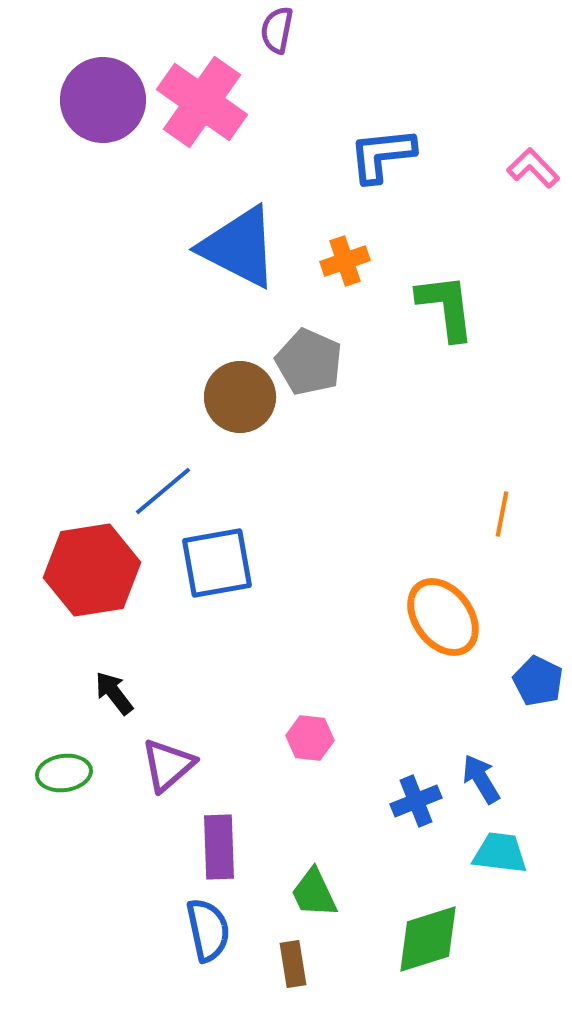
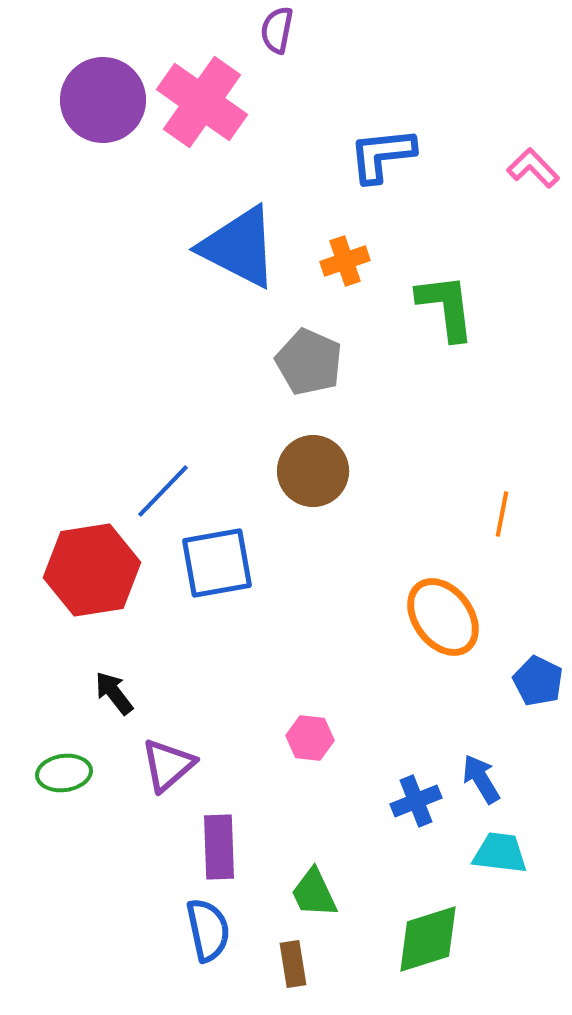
brown circle: moved 73 px right, 74 px down
blue line: rotated 6 degrees counterclockwise
